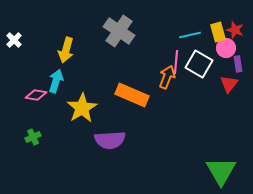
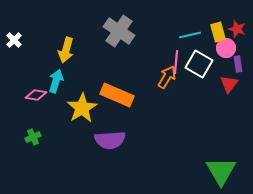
red star: moved 2 px right, 1 px up
orange arrow: rotated 10 degrees clockwise
orange rectangle: moved 15 px left
